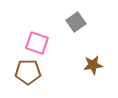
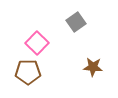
pink square: rotated 25 degrees clockwise
brown star: moved 2 px down; rotated 12 degrees clockwise
